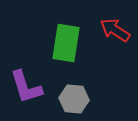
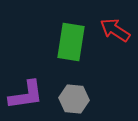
green rectangle: moved 5 px right, 1 px up
purple L-shape: moved 8 px down; rotated 81 degrees counterclockwise
